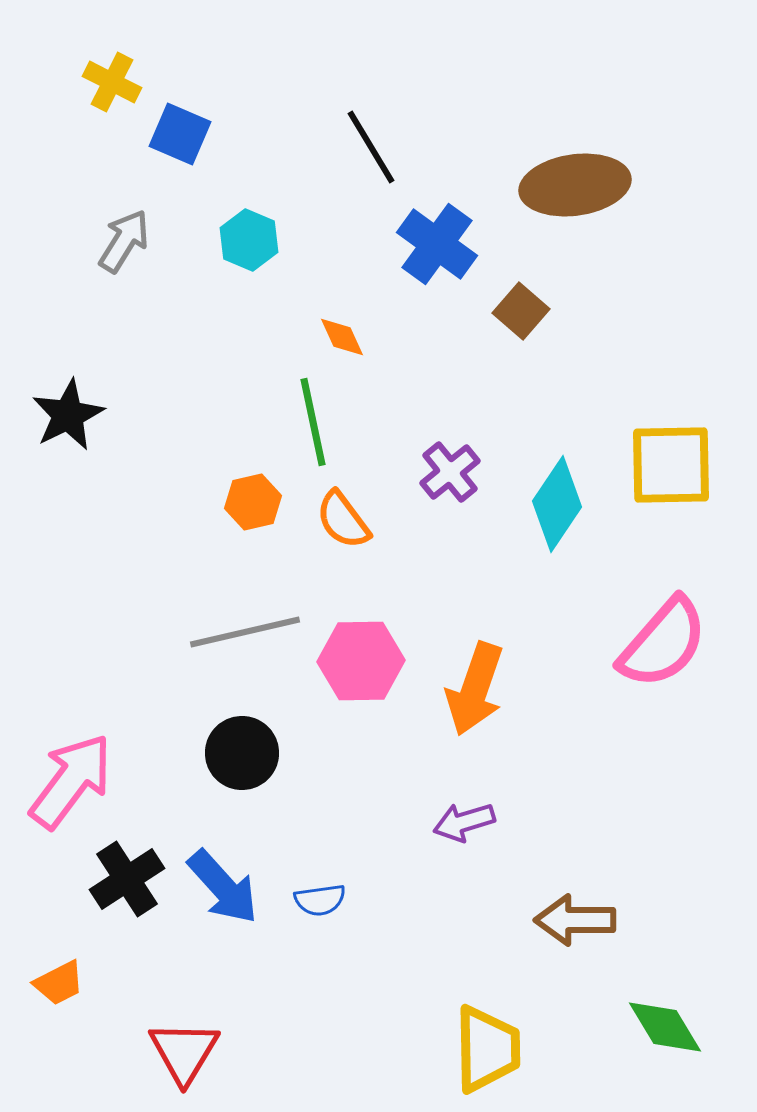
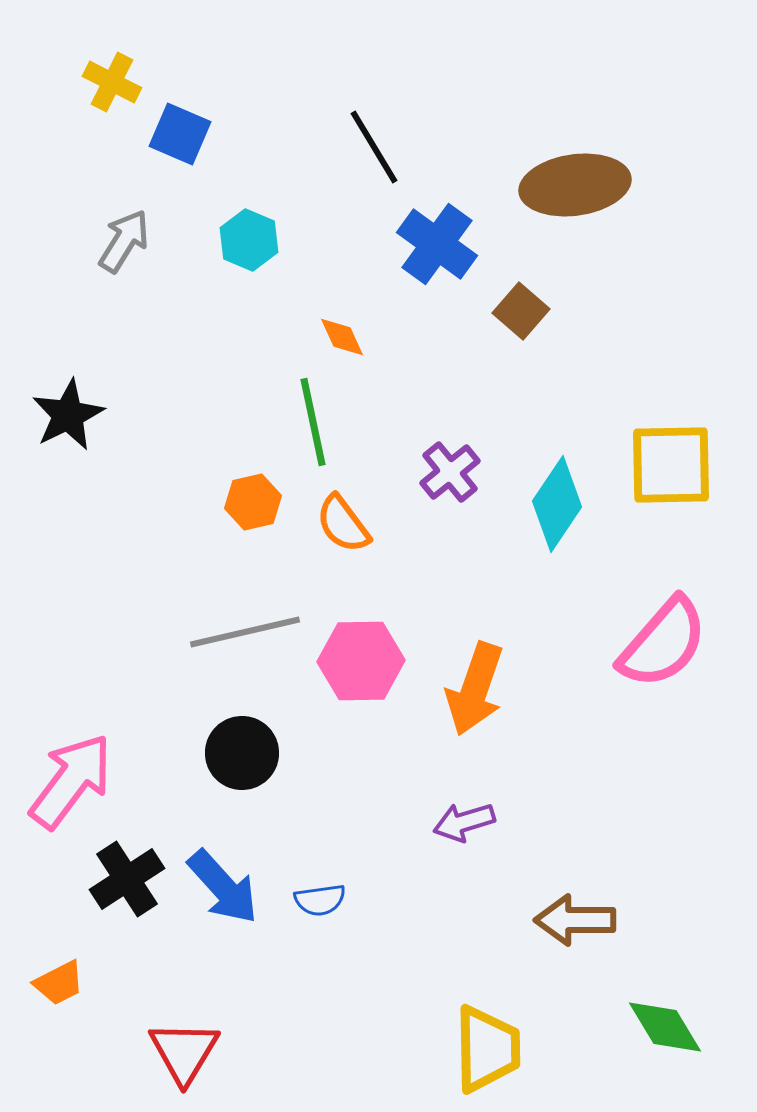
black line: moved 3 px right
orange semicircle: moved 4 px down
